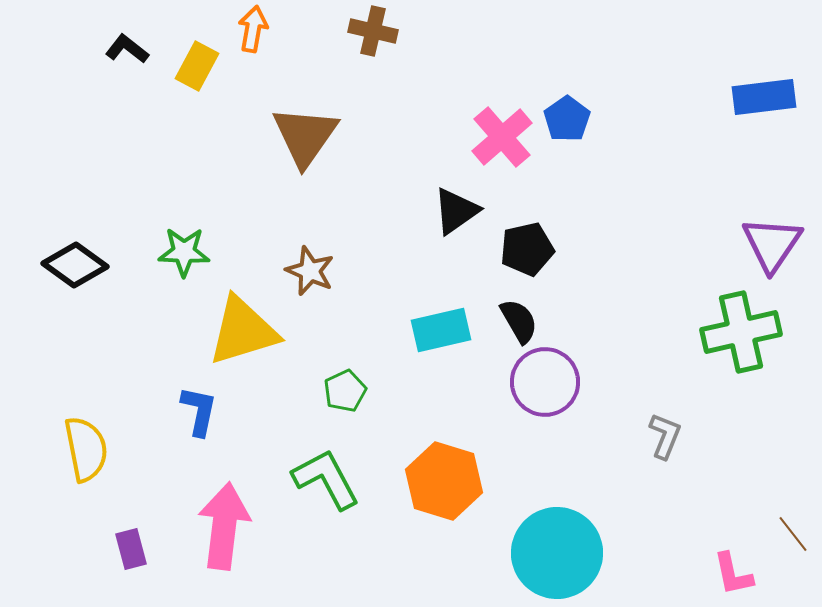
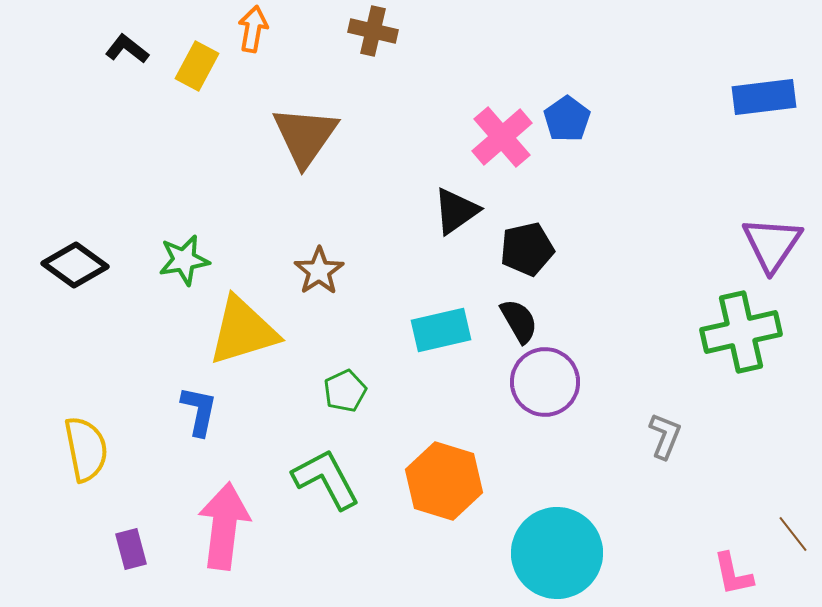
green star: moved 8 px down; rotated 12 degrees counterclockwise
brown star: moved 9 px right; rotated 15 degrees clockwise
